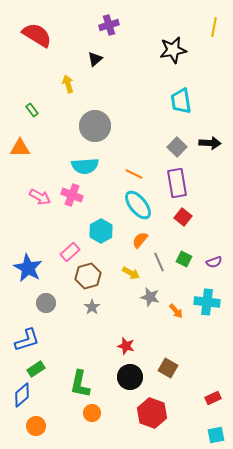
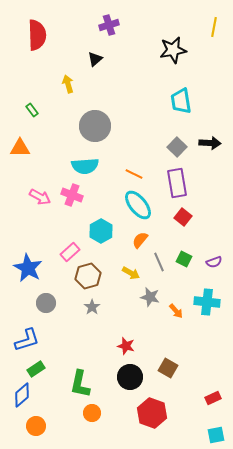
red semicircle at (37, 35): rotated 56 degrees clockwise
